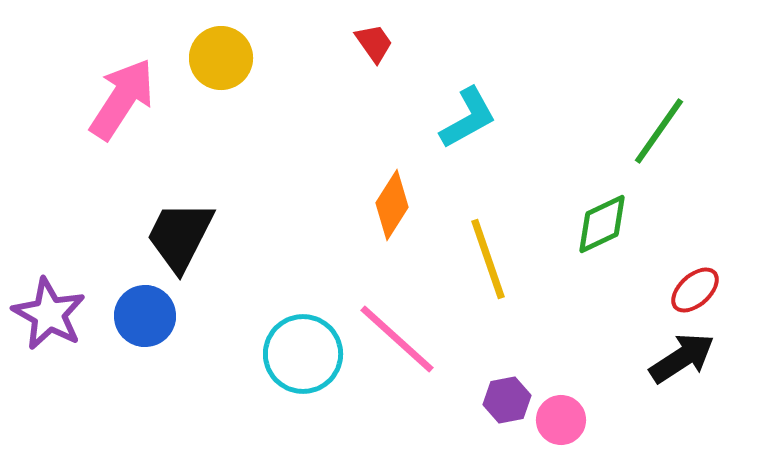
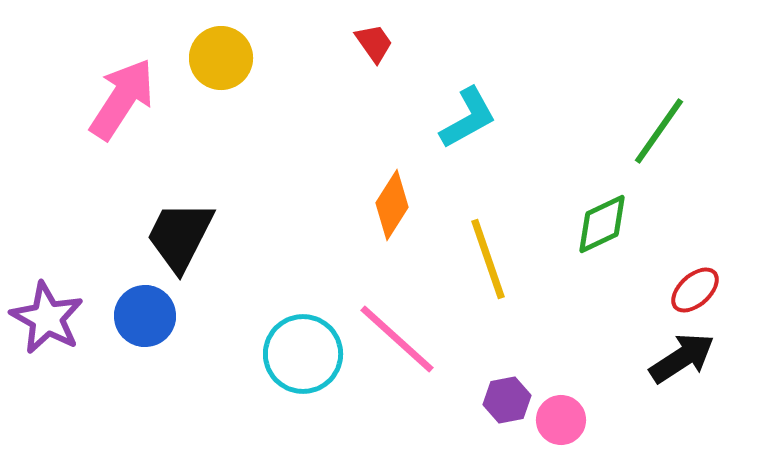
purple star: moved 2 px left, 4 px down
